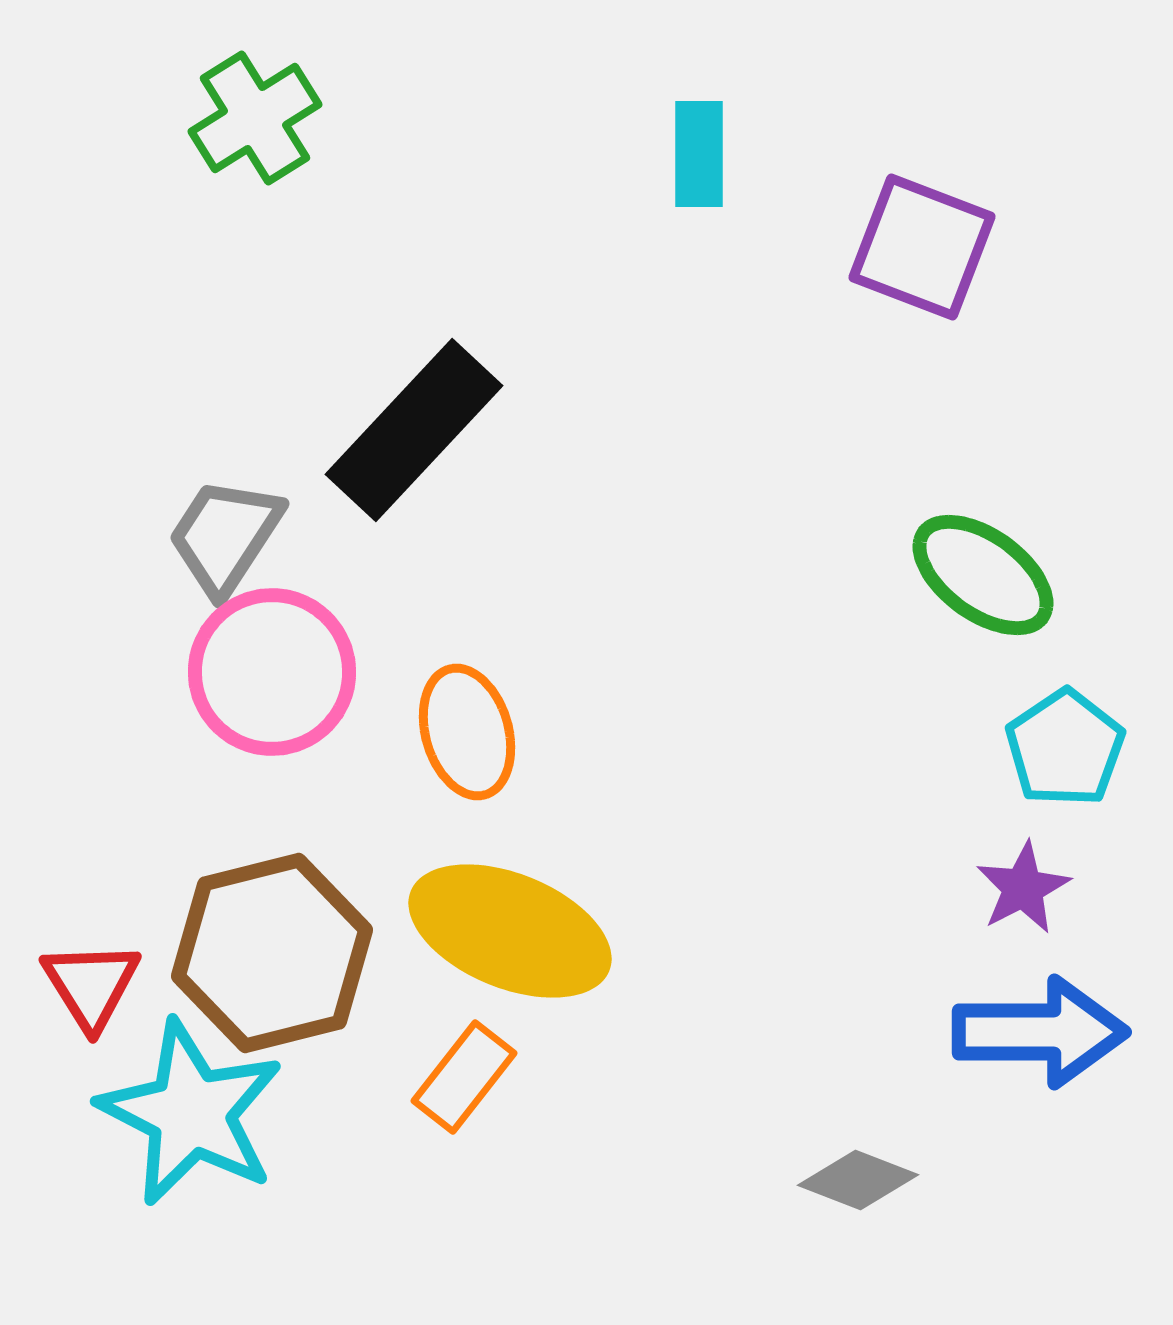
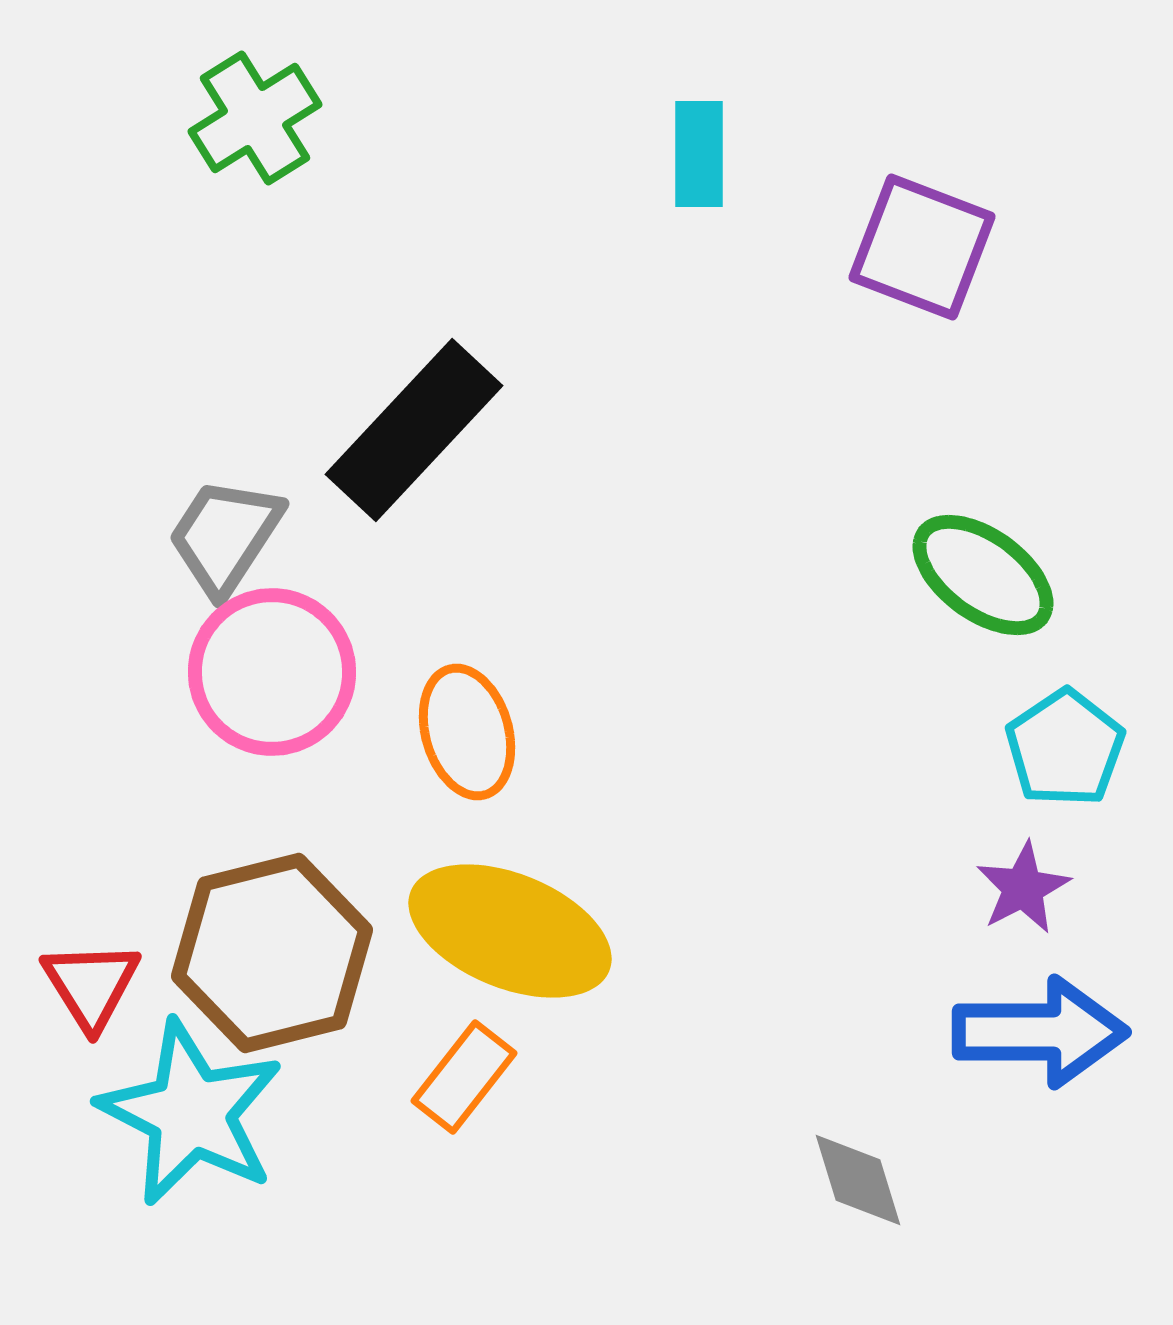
gray diamond: rotated 52 degrees clockwise
